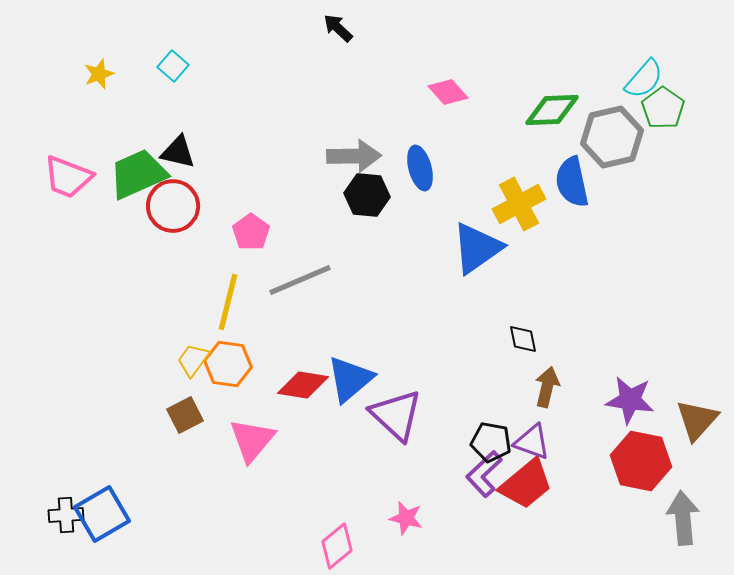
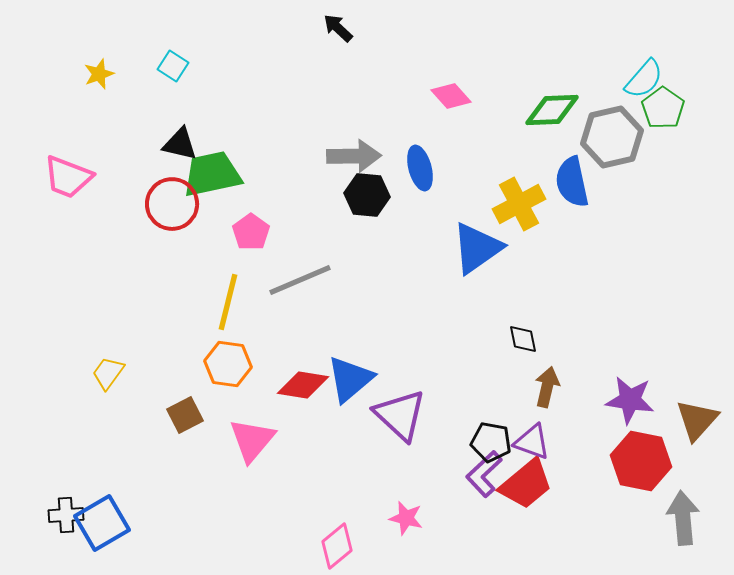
cyan square at (173, 66): rotated 8 degrees counterclockwise
pink diamond at (448, 92): moved 3 px right, 4 px down
black triangle at (178, 152): moved 2 px right, 8 px up
green trapezoid at (138, 174): moved 74 px right; rotated 12 degrees clockwise
red circle at (173, 206): moved 1 px left, 2 px up
yellow trapezoid at (193, 360): moved 85 px left, 13 px down
purple triangle at (396, 415): moved 4 px right
blue square at (102, 514): moved 9 px down
